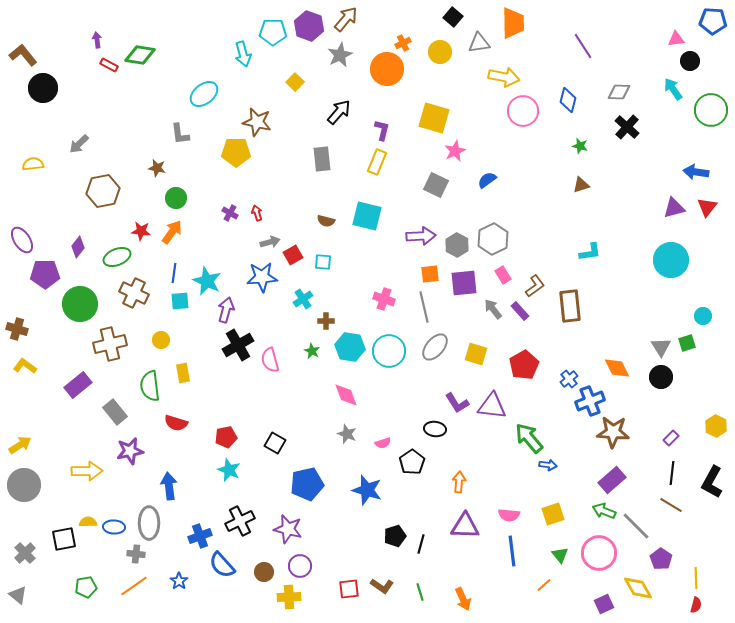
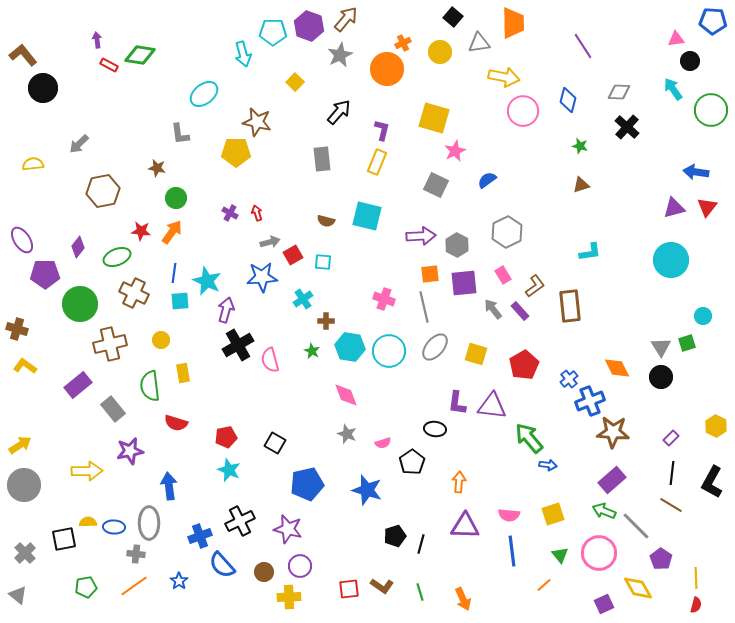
gray hexagon at (493, 239): moved 14 px right, 7 px up
purple L-shape at (457, 403): rotated 40 degrees clockwise
gray rectangle at (115, 412): moved 2 px left, 3 px up
